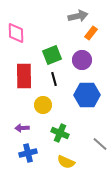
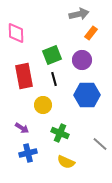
gray arrow: moved 1 px right, 2 px up
red rectangle: rotated 10 degrees counterclockwise
purple arrow: rotated 144 degrees counterclockwise
